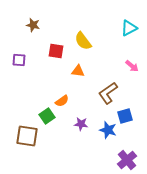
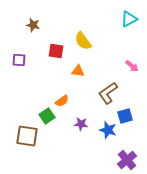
cyan triangle: moved 9 px up
